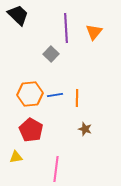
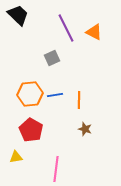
purple line: rotated 24 degrees counterclockwise
orange triangle: rotated 42 degrees counterclockwise
gray square: moved 1 px right, 4 px down; rotated 21 degrees clockwise
orange line: moved 2 px right, 2 px down
